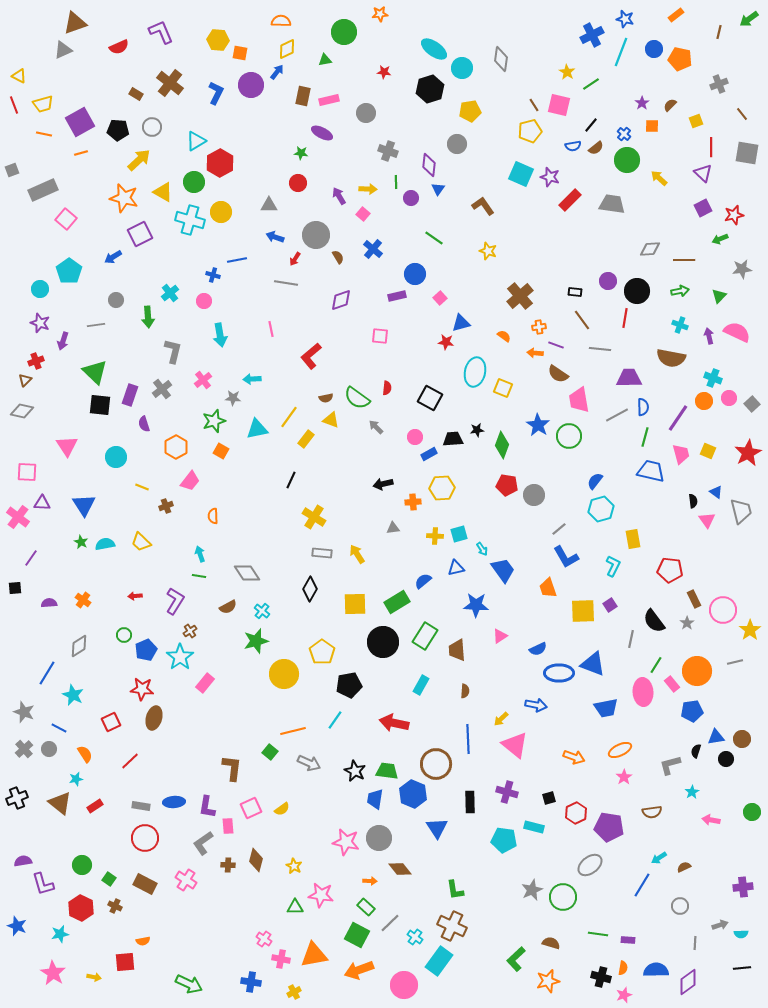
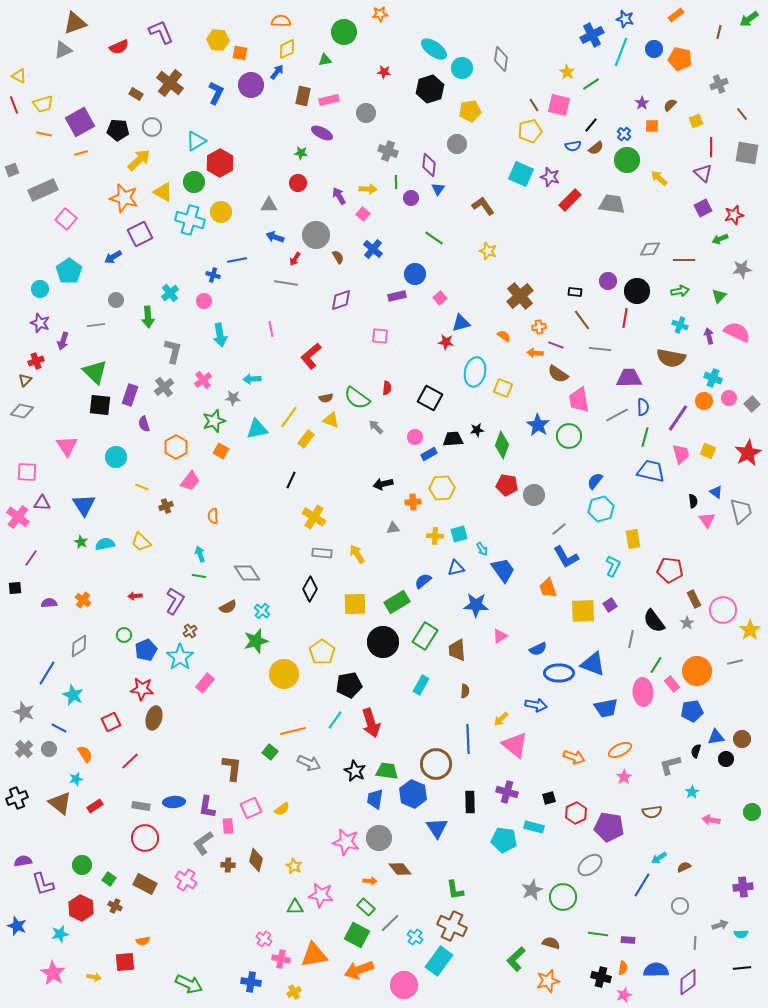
gray cross at (162, 389): moved 2 px right, 2 px up
red arrow at (394, 723): moved 23 px left; rotated 120 degrees counterclockwise
